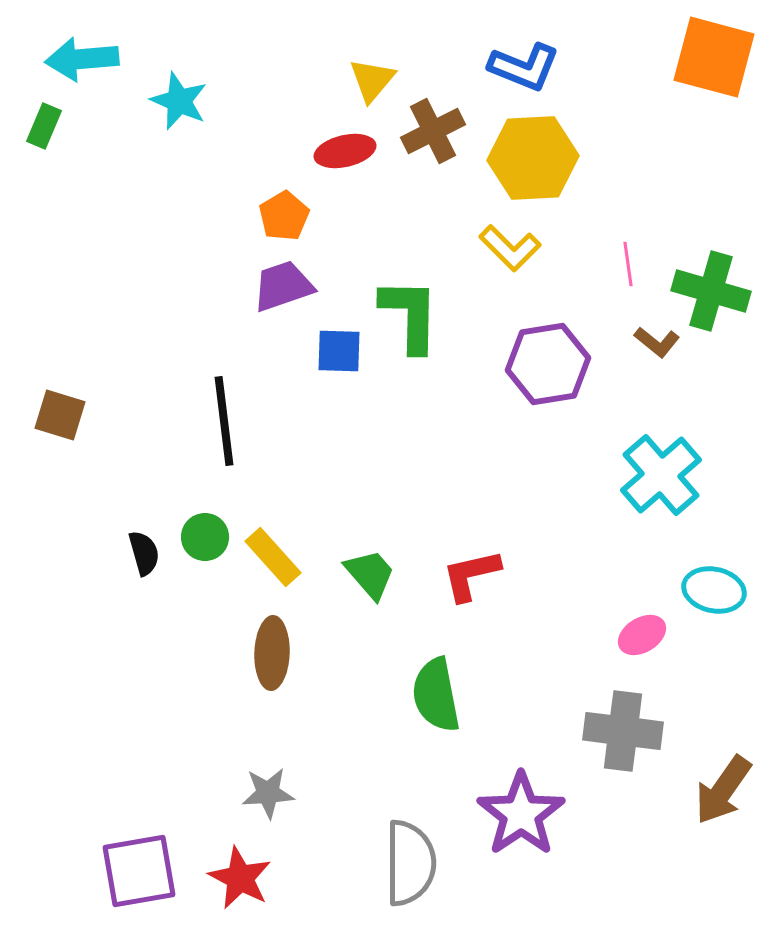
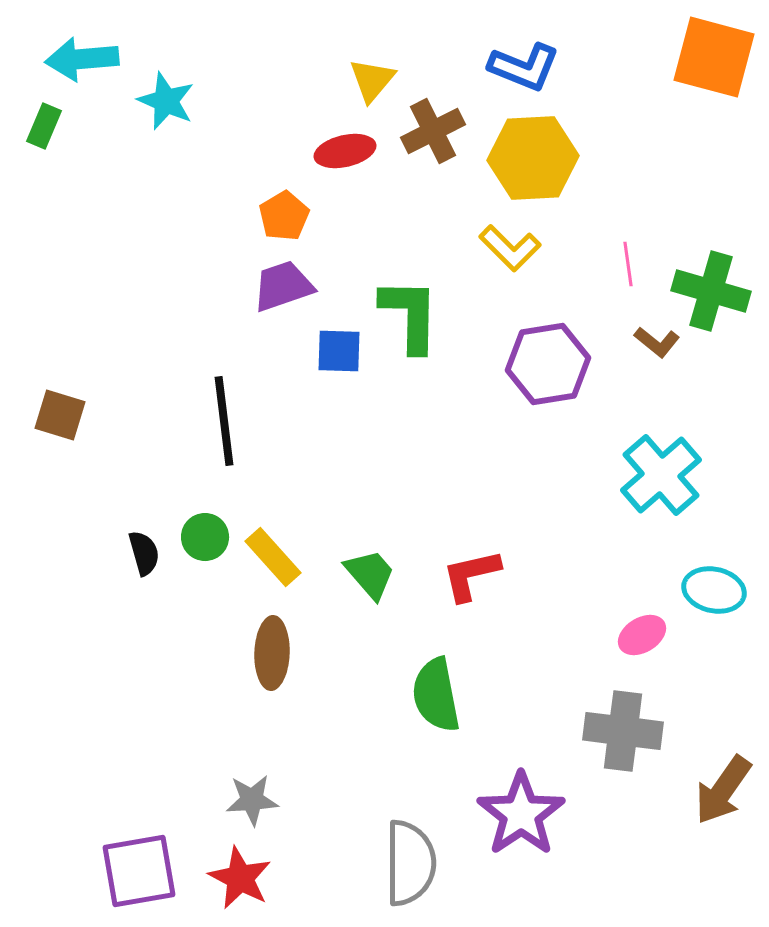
cyan star: moved 13 px left
gray star: moved 16 px left, 7 px down
